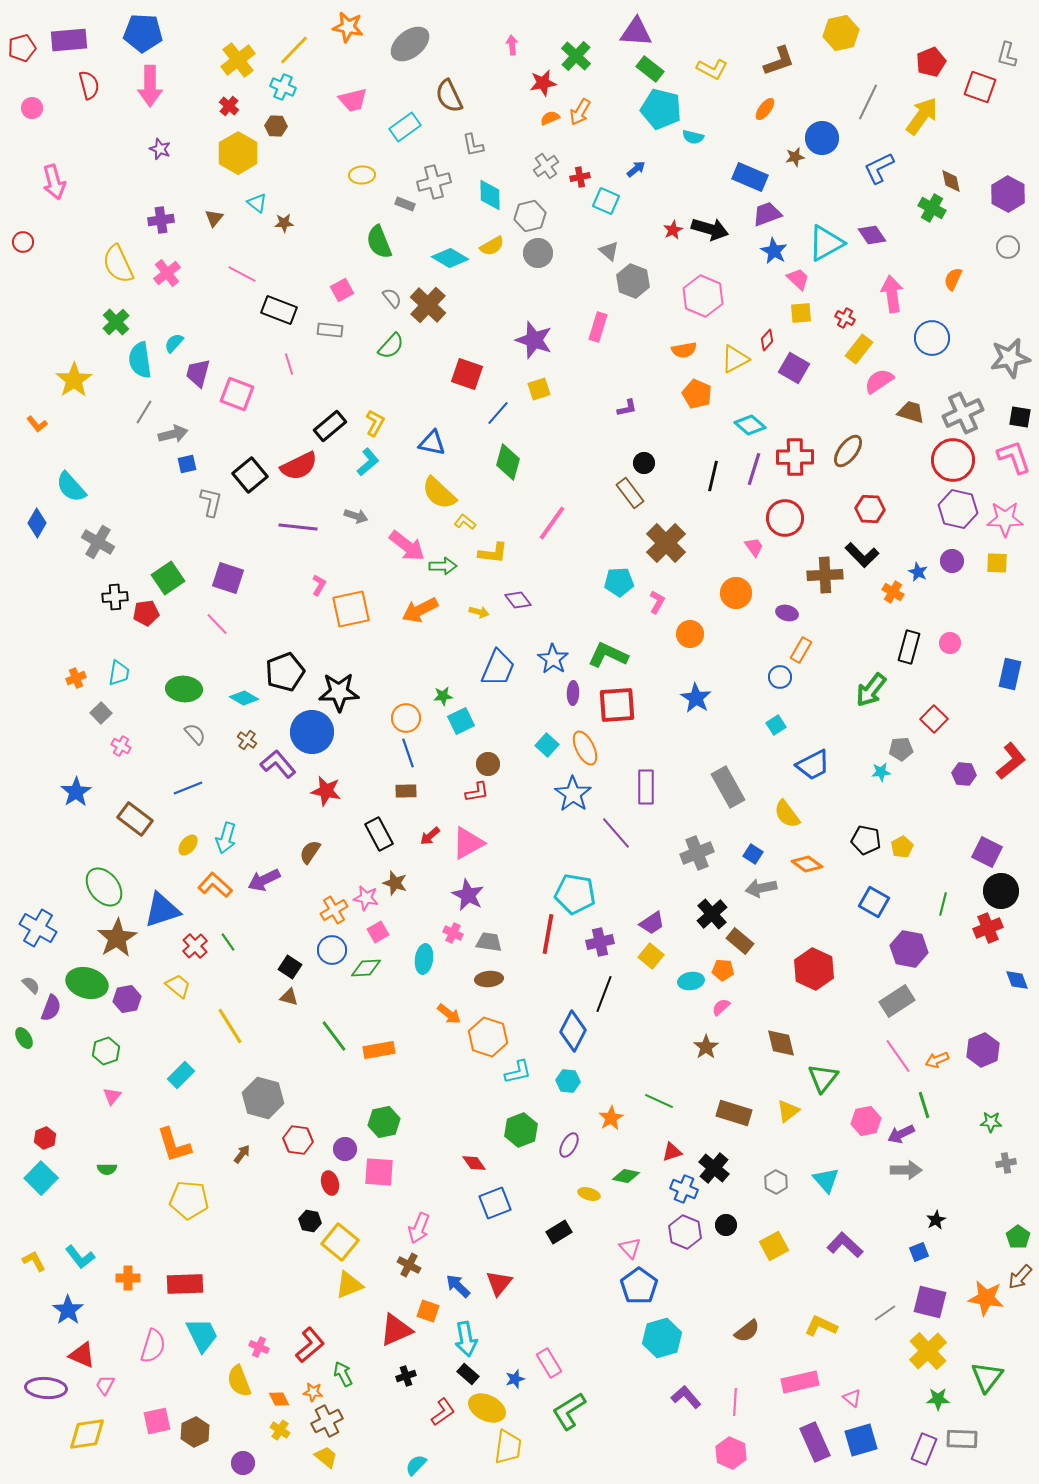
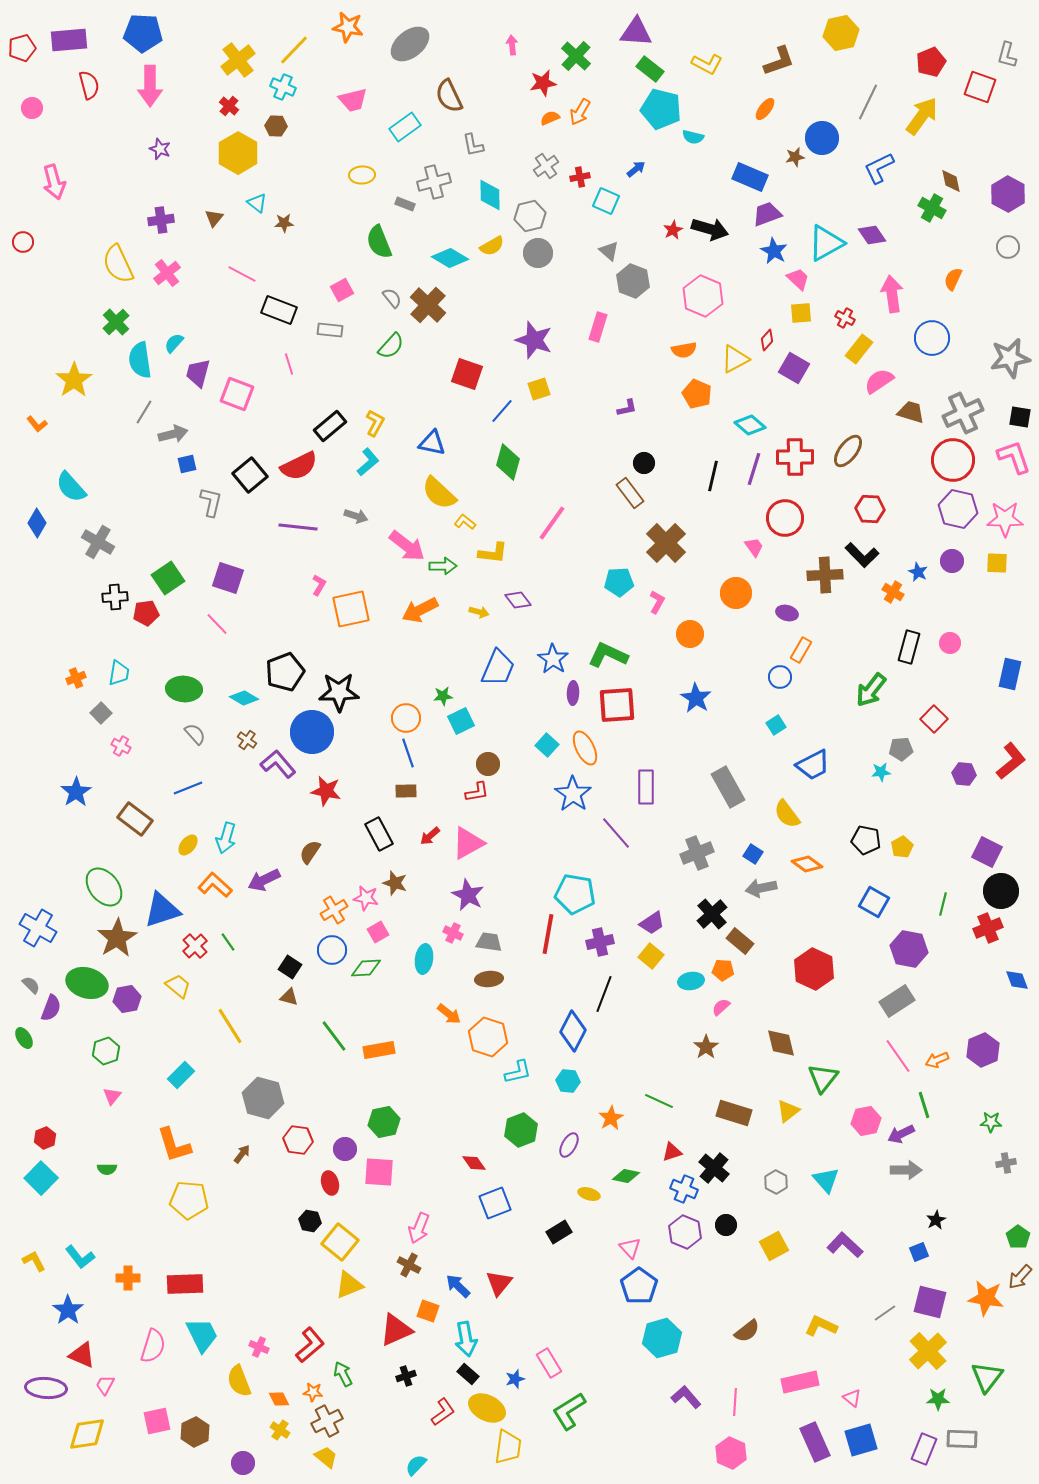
yellow L-shape at (712, 69): moved 5 px left, 5 px up
blue line at (498, 413): moved 4 px right, 2 px up
